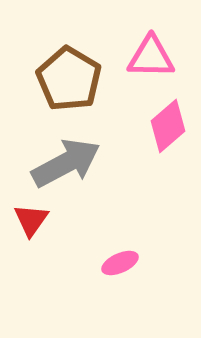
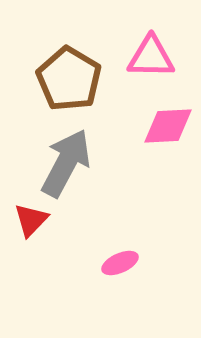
pink diamond: rotated 38 degrees clockwise
gray arrow: rotated 34 degrees counterclockwise
red triangle: rotated 9 degrees clockwise
